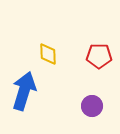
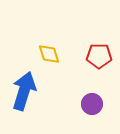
yellow diamond: moved 1 px right; rotated 15 degrees counterclockwise
purple circle: moved 2 px up
